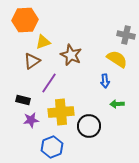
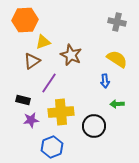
gray cross: moved 9 px left, 13 px up
black circle: moved 5 px right
